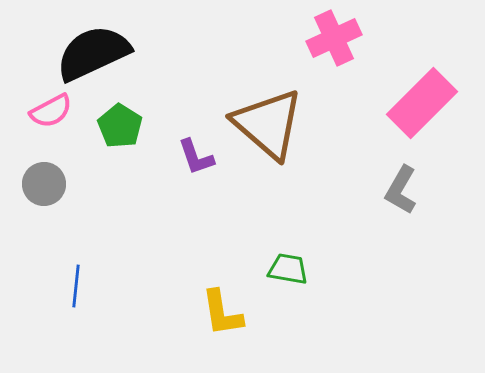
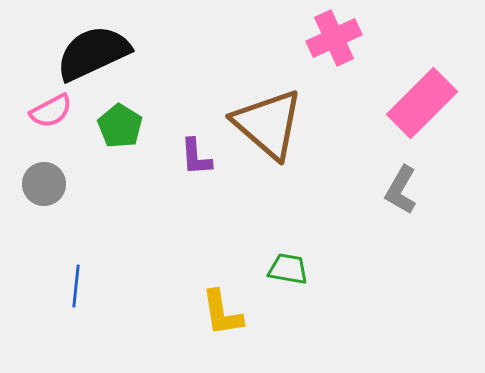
purple L-shape: rotated 15 degrees clockwise
